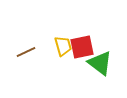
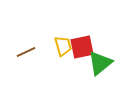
green triangle: rotated 44 degrees clockwise
